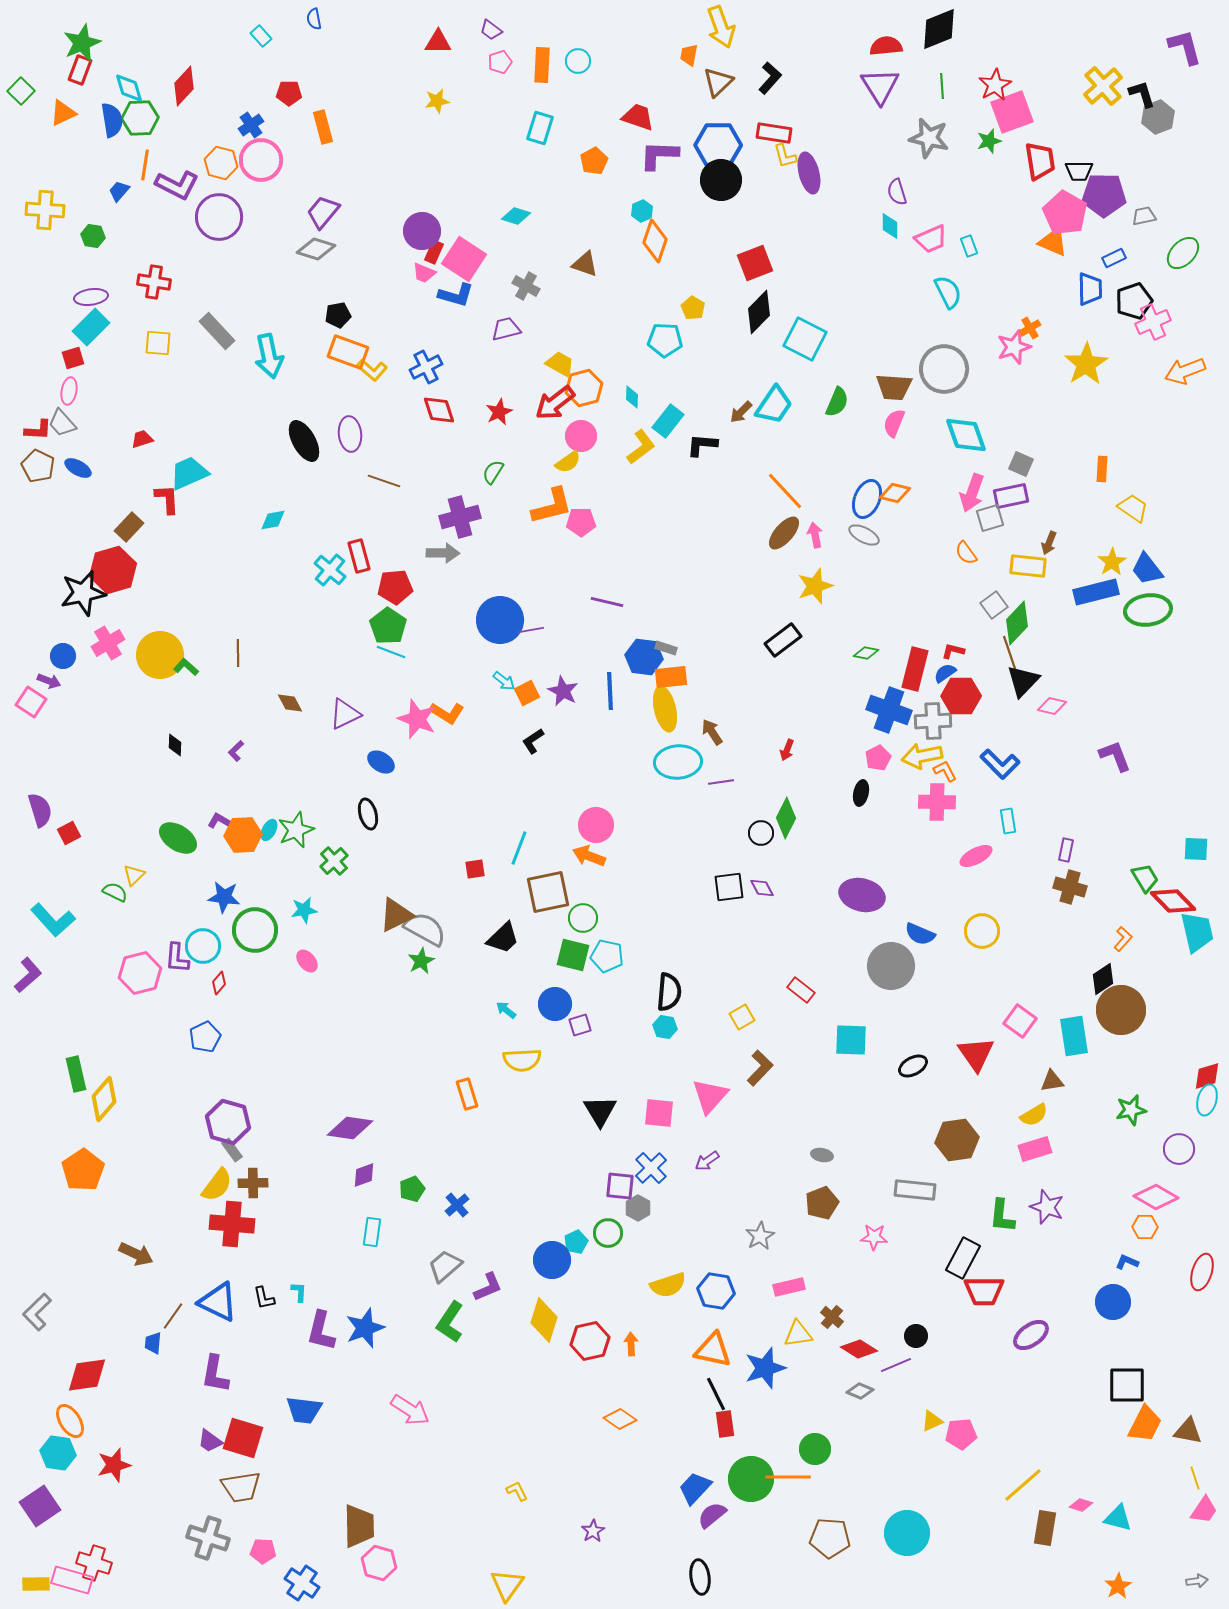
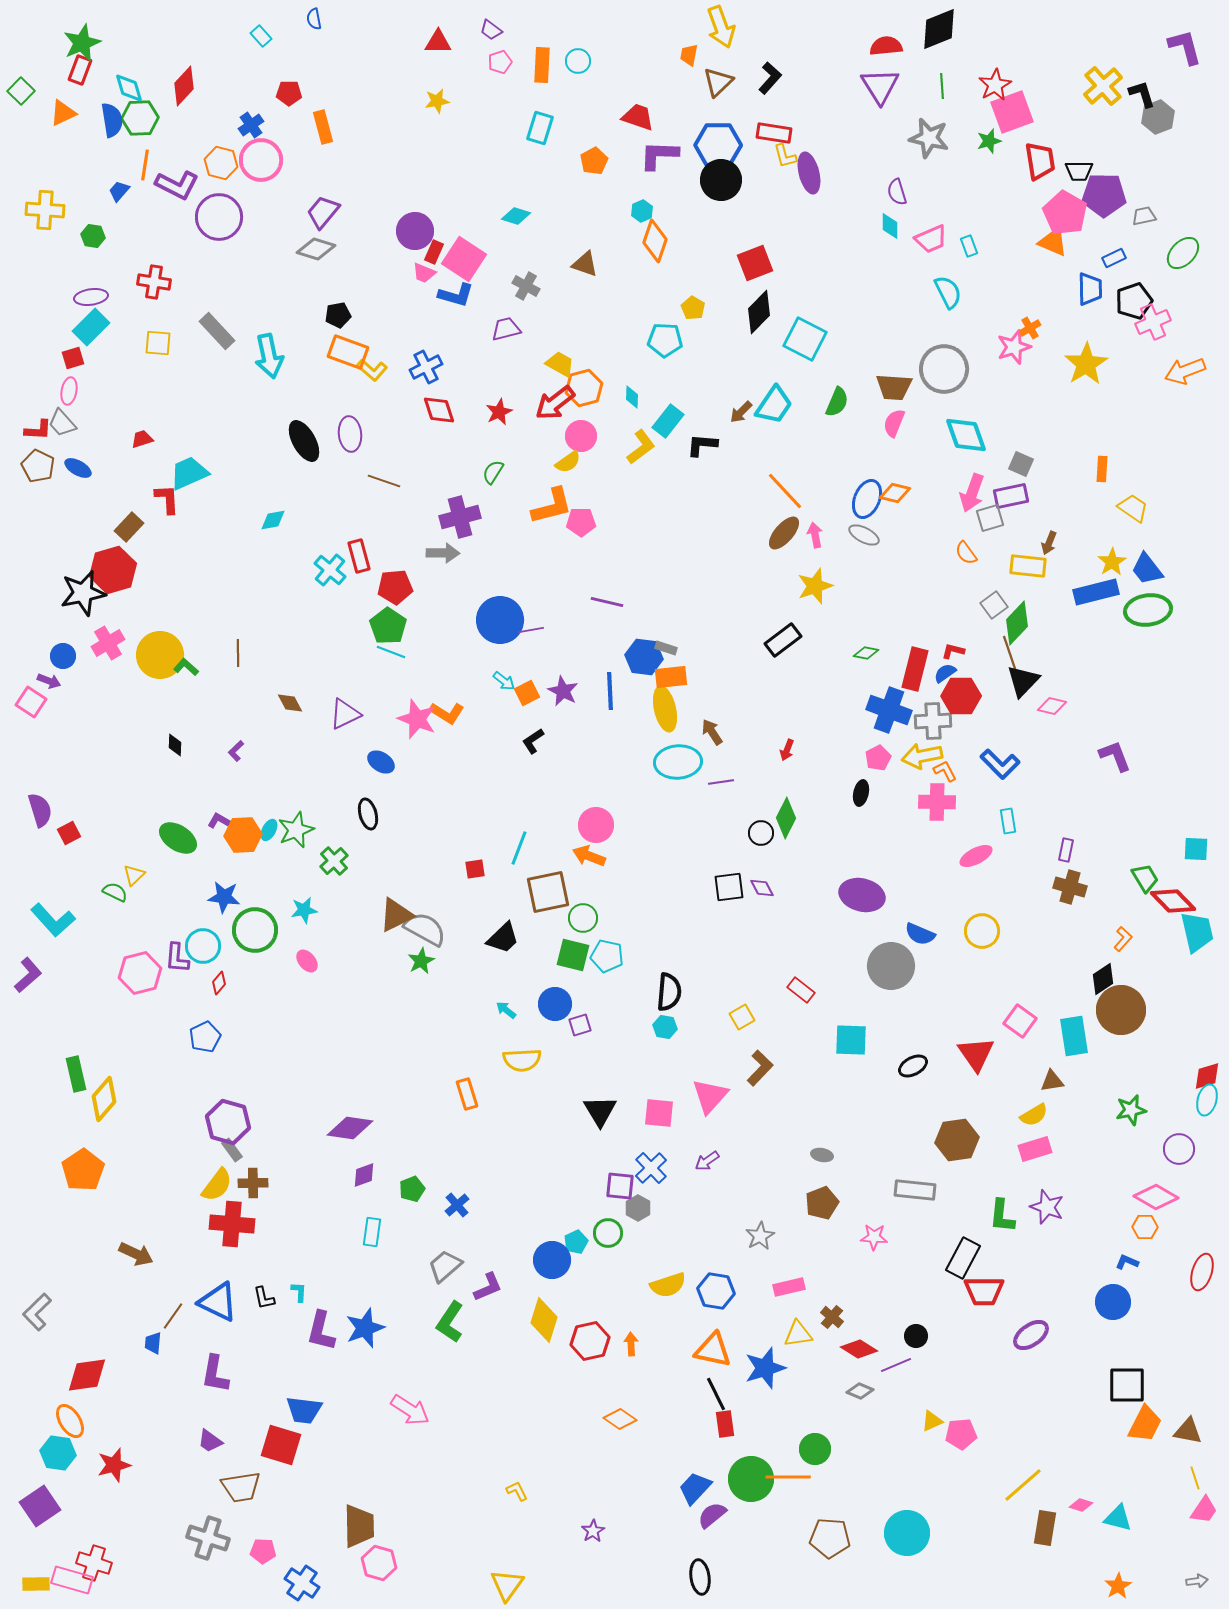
purple circle at (422, 231): moved 7 px left
red square at (243, 1438): moved 38 px right, 7 px down
